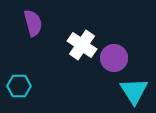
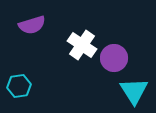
purple semicircle: moved 1 px left, 2 px down; rotated 88 degrees clockwise
cyan hexagon: rotated 10 degrees counterclockwise
